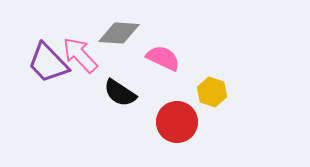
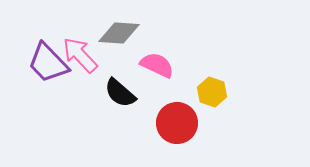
pink semicircle: moved 6 px left, 7 px down
black semicircle: rotated 8 degrees clockwise
red circle: moved 1 px down
